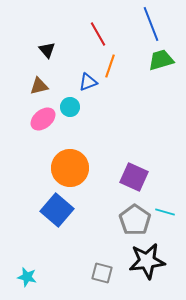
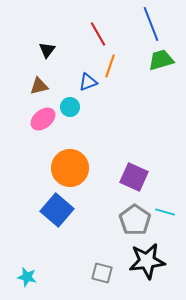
black triangle: rotated 18 degrees clockwise
